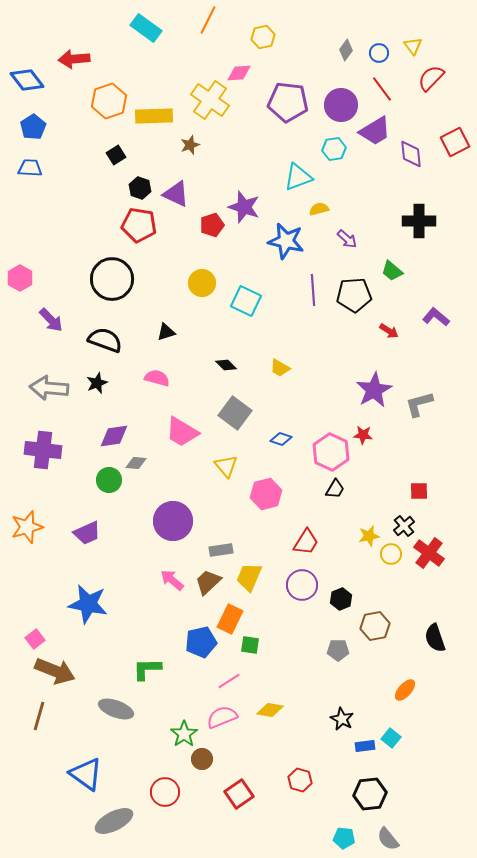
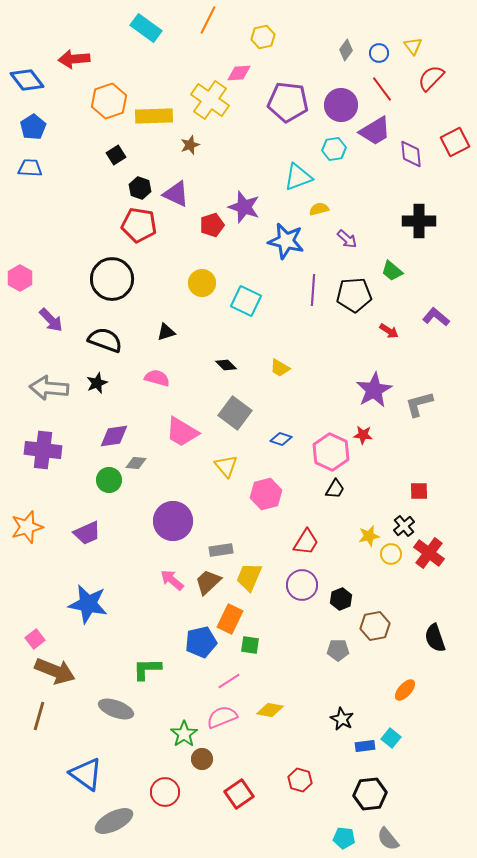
purple line at (313, 290): rotated 8 degrees clockwise
